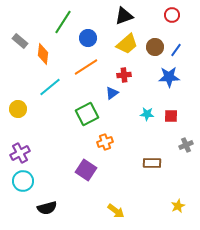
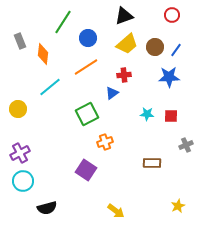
gray rectangle: rotated 28 degrees clockwise
